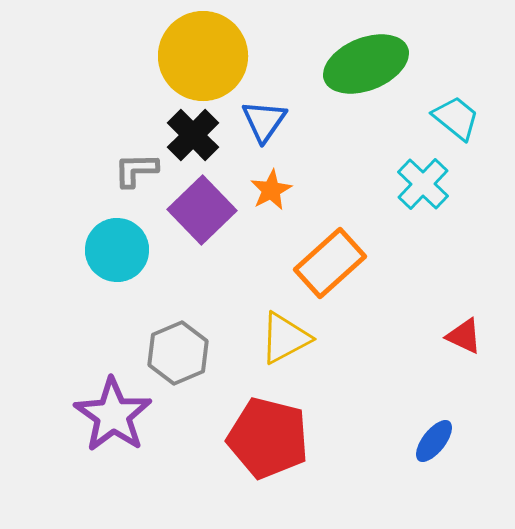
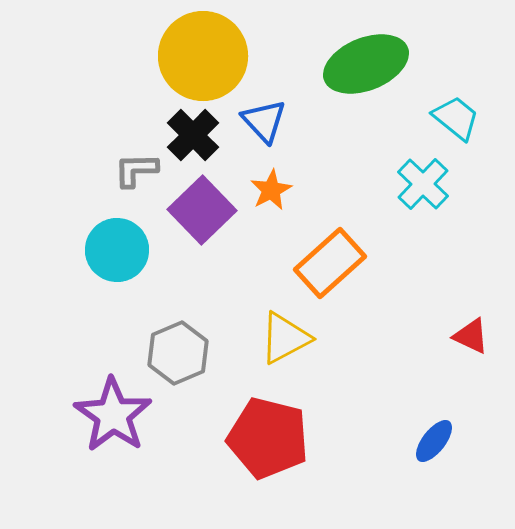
blue triangle: rotated 18 degrees counterclockwise
red triangle: moved 7 px right
